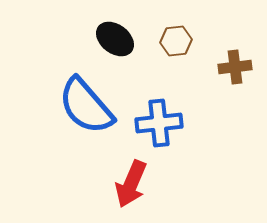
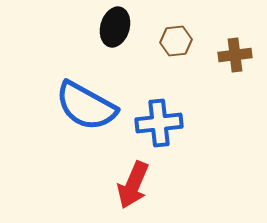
black ellipse: moved 12 px up; rotated 69 degrees clockwise
brown cross: moved 12 px up
blue semicircle: rotated 20 degrees counterclockwise
red arrow: moved 2 px right, 1 px down
